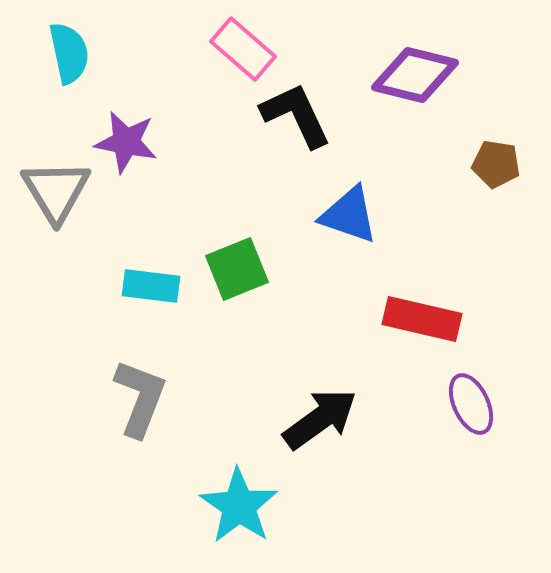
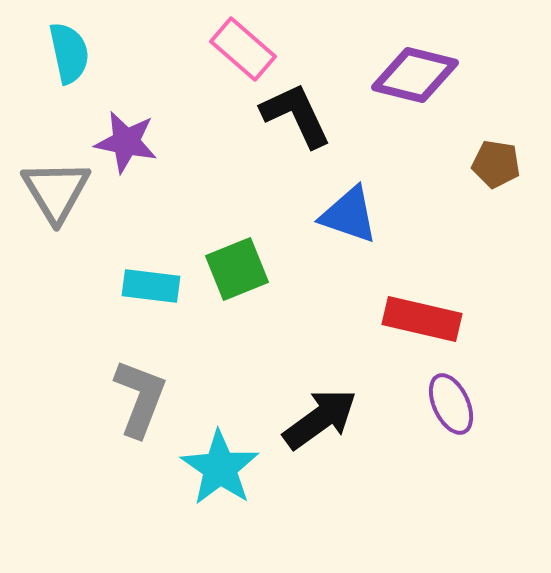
purple ellipse: moved 20 px left
cyan star: moved 19 px left, 38 px up
